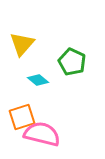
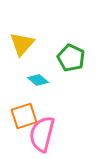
green pentagon: moved 1 px left, 4 px up
orange square: moved 2 px right, 1 px up
pink semicircle: rotated 90 degrees counterclockwise
